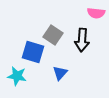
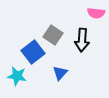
blue square: rotated 35 degrees clockwise
